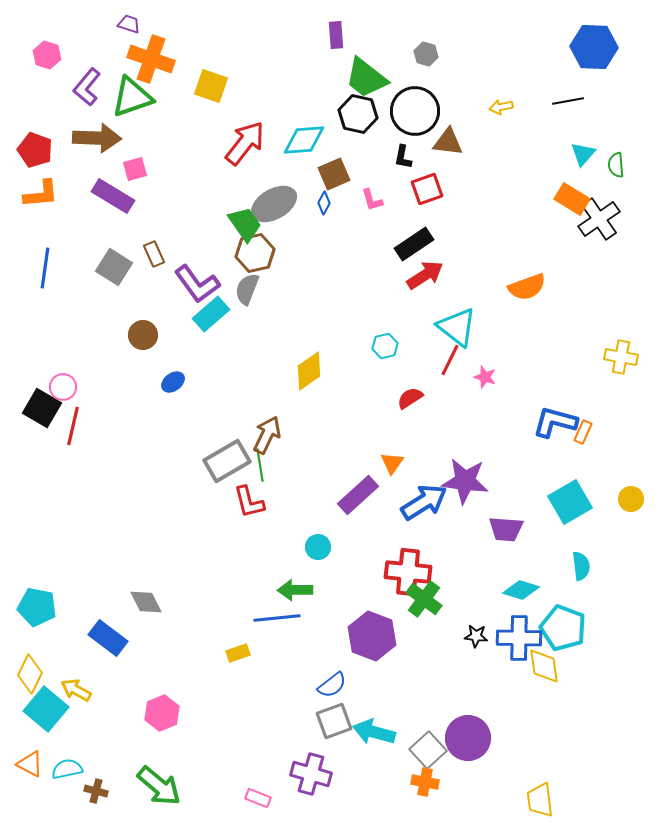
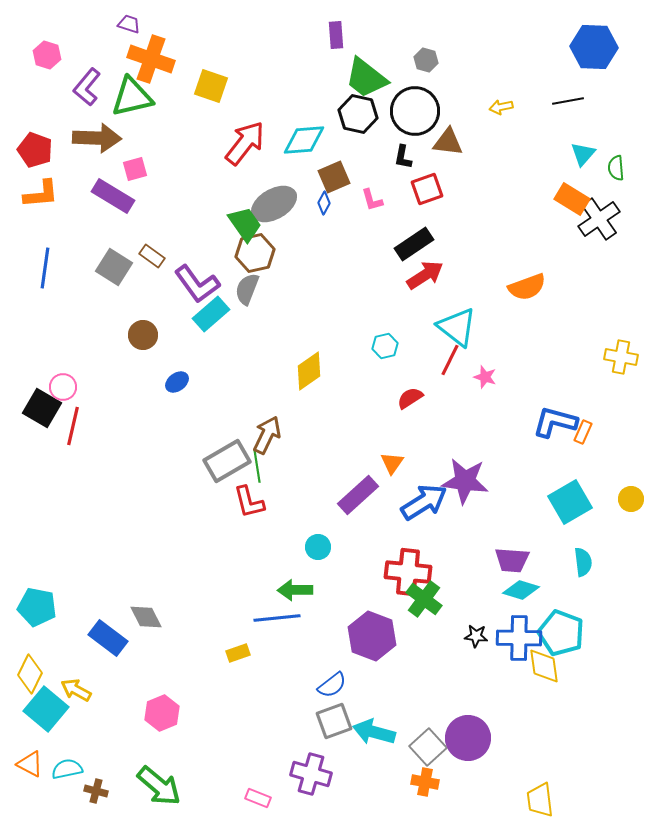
gray hexagon at (426, 54): moved 6 px down
green triangle at (132, 97): rotated 6 degrees clockwise
green semicircle at (616, 165): moved 3 px down
brown square at (334, 174): moved 3 px down
brown rectangle at (154, 254): moved 2 px left, 2 px down; rotated 30 degrees counterclockwise
blue ellipse at (173, 382): moved 4 px right
green line at (260, 465): moved 3 px left, 1 px down
purple trapezoid at (506, 529): moved 6 px right, 31 px down
cyan semicircle at (581, 566): moved 2 px right, 4 px up
gray diamond at (146, 602): moved 15 px down
cyan pentagon at (563, 628): moved 2 px left, 5 px down
gray square at (428, 750): moved 3 px up
